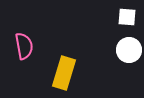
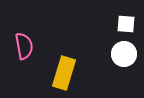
white square: moved 1 px left, 7 px down
white circle: moved 5 px left, 4 px down
